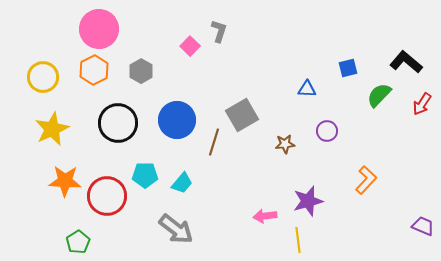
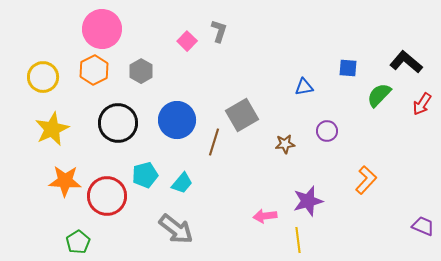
pink circle: moved 3 px right
pink square: moved 3 px left, 5 px up
blue square: rotated 18 degrees clockwise
blue triangle: moved 3 px left, 2 px up; rotated 12 degrees counterclockwise
cyan pentagon: rotated 15 degrees counterclockwise
